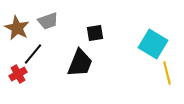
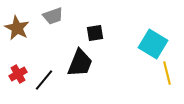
gray trapezoid: moved 5 px right, 5 px up
black line: moved 11 px right, 26 px down
